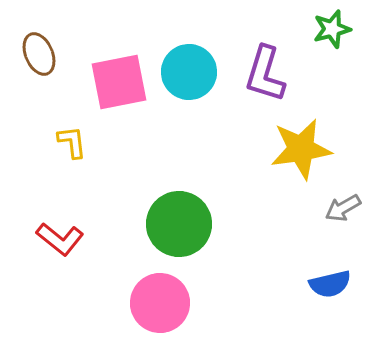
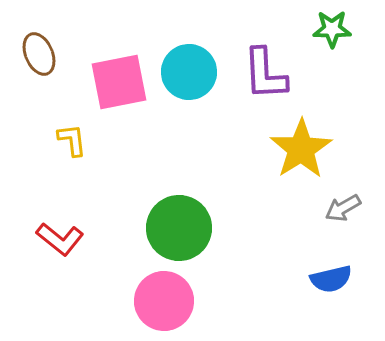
green star: rotated 15 degrees clockwise
purple L-shape: rotated 20 degrees counterclockwise
yellow L-shape: moved 2 px up
yellow star: rotated 24 degrees counterclockwise
green circle: moved 4 px down
blue semicircle: moved 1 px right, 5 px up
pink circle: moved 4 px right, 2 px up
